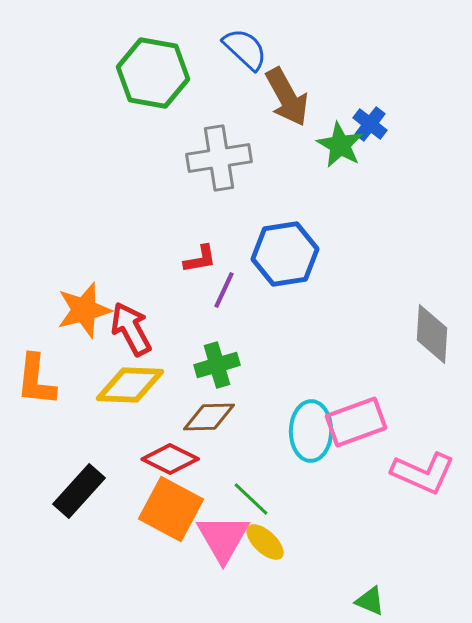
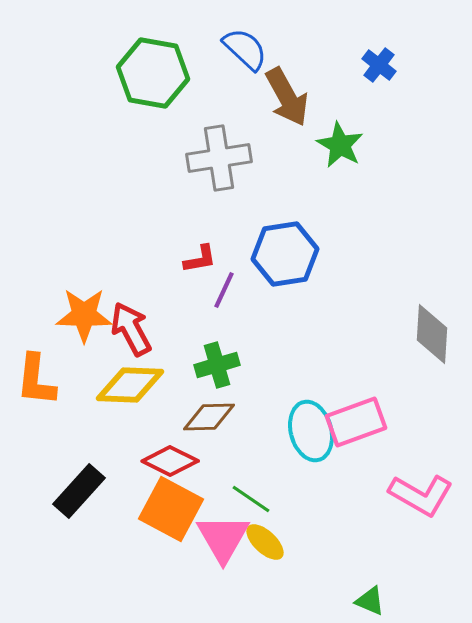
blue cross: moved 9 px right, 59 px up
orange star: moved 5 px down; rotated 16 degrees clockwise
cyan ellipse: rotated 16 degrees counterclockwise
red diamond: moved 2 px down
pink L-shape: moved 2 px left, 22 px down; rotated 6 degrees clockwise
green line: rotated 9 degrees counterclockwise
